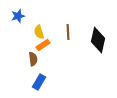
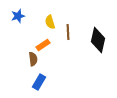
yellow semicircle: moved 11 px right, 10 px up
